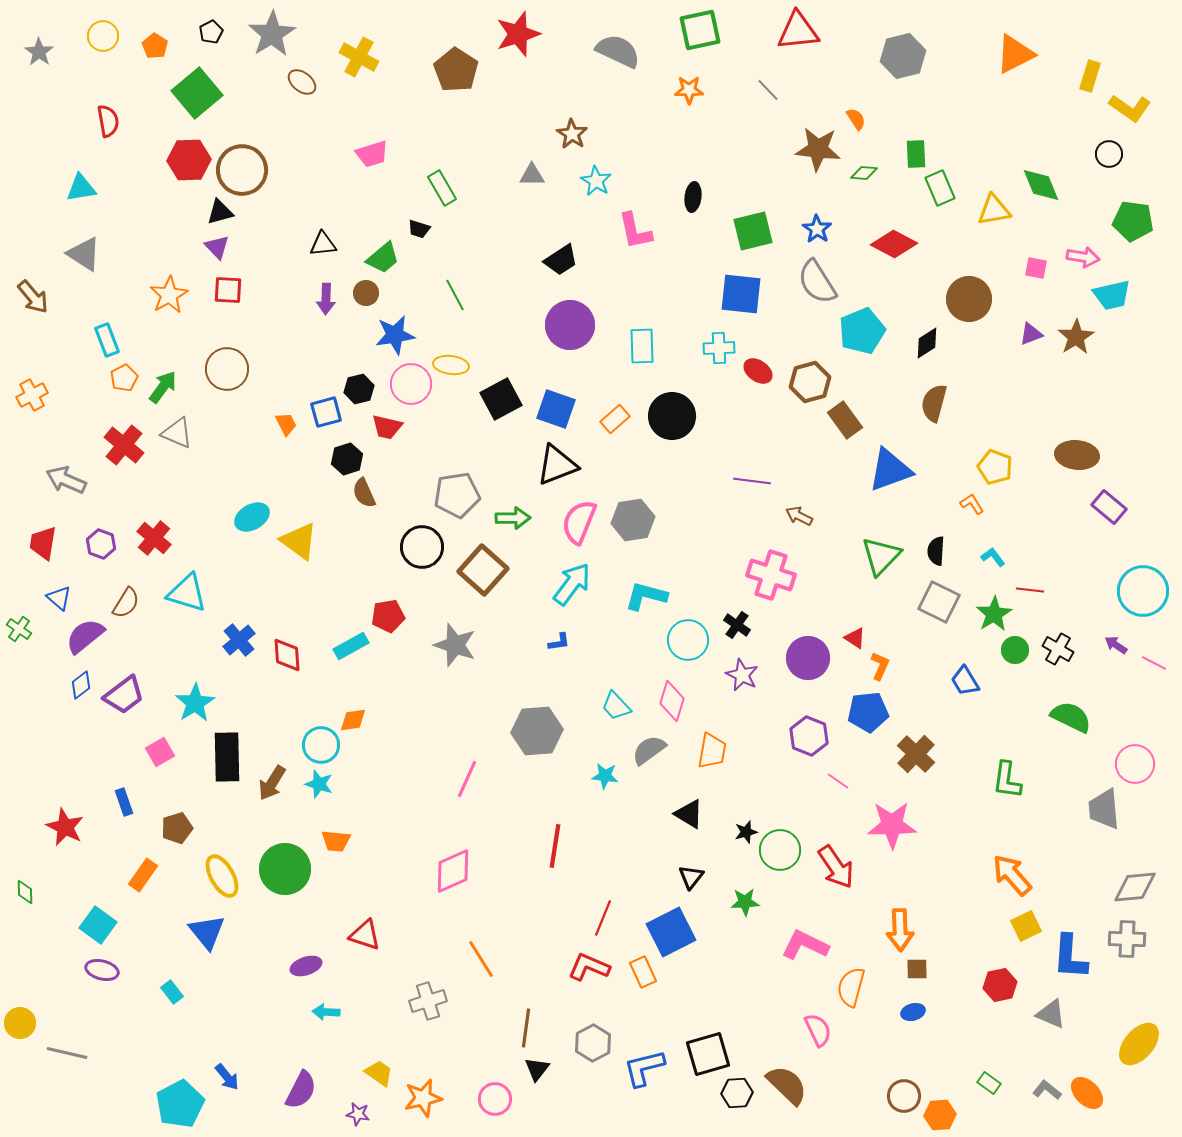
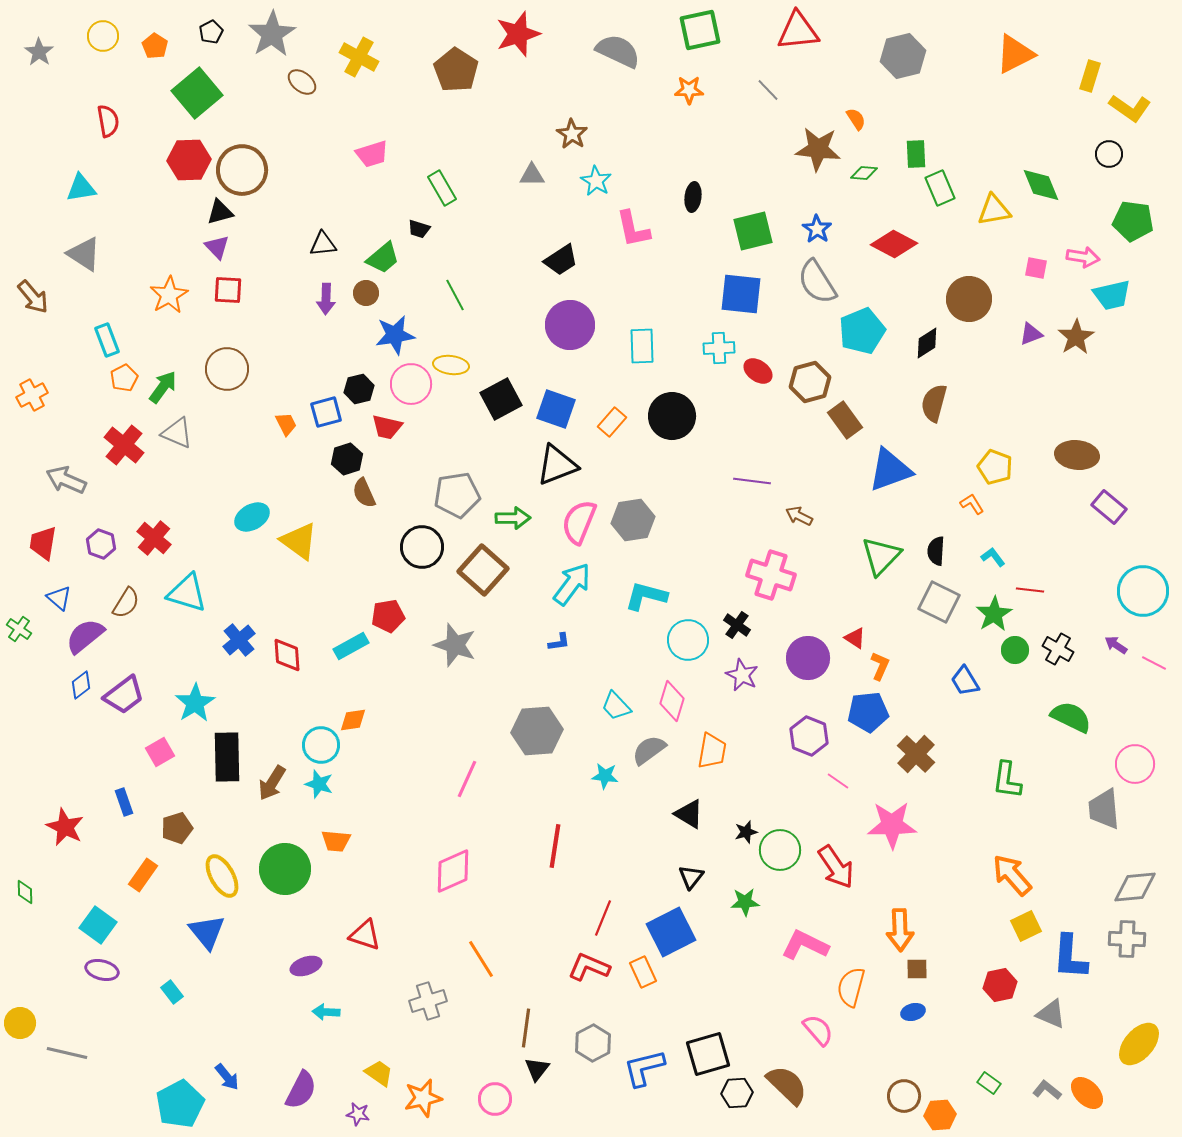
pink L-shape at (635, 231): moved 2 px left, 2 px up
orange rectangle at (615, 419): moved 3 px left, 3 px down; rotated 8 degrees counterclockwise
pink semicircle at (818, 1030): rotated 16 degrees counterclockwise
